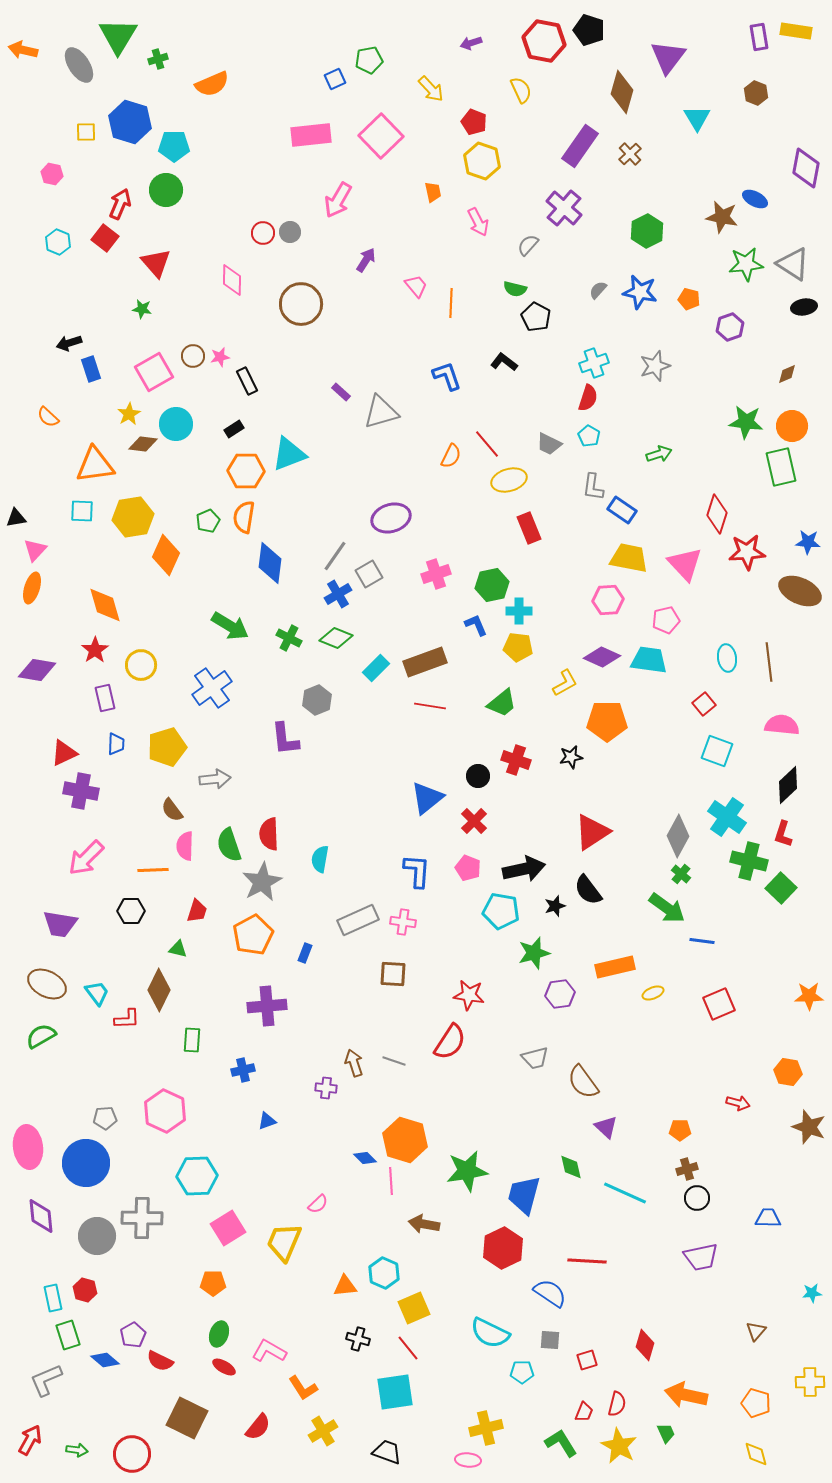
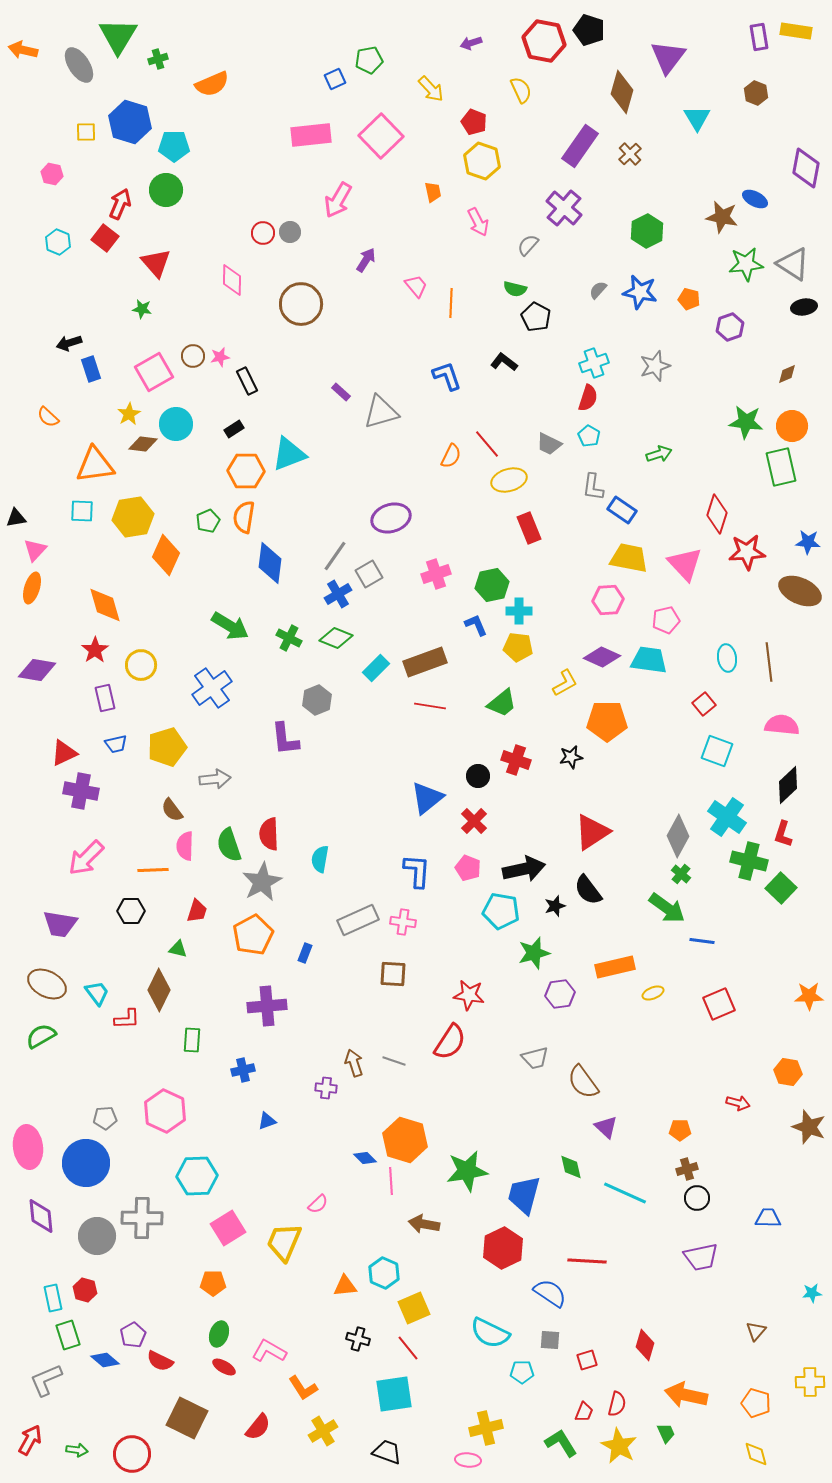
blue trapezoid at (116, 744): rotated 75 degrees clockwise
cyan square at (395, 1392): moved 1 px left, 2 px down
